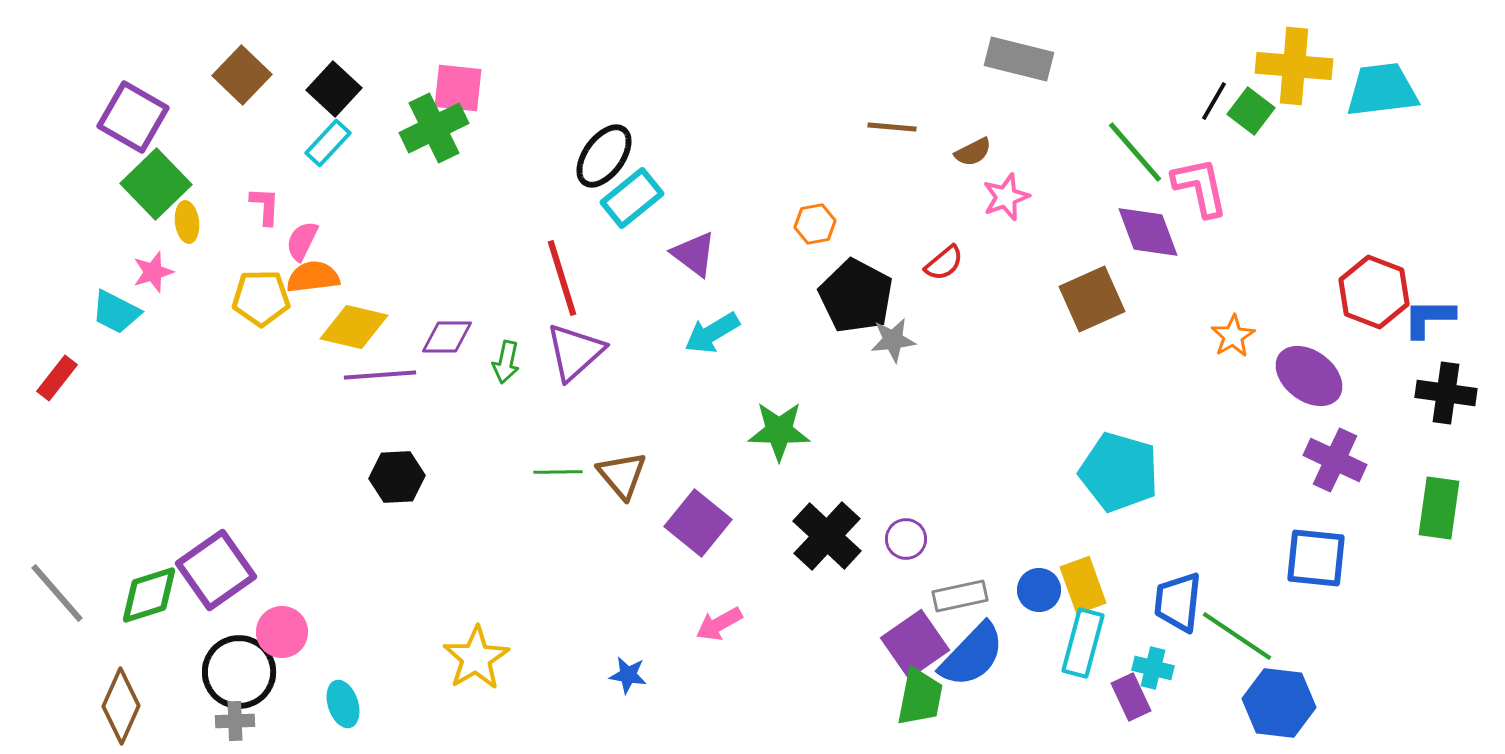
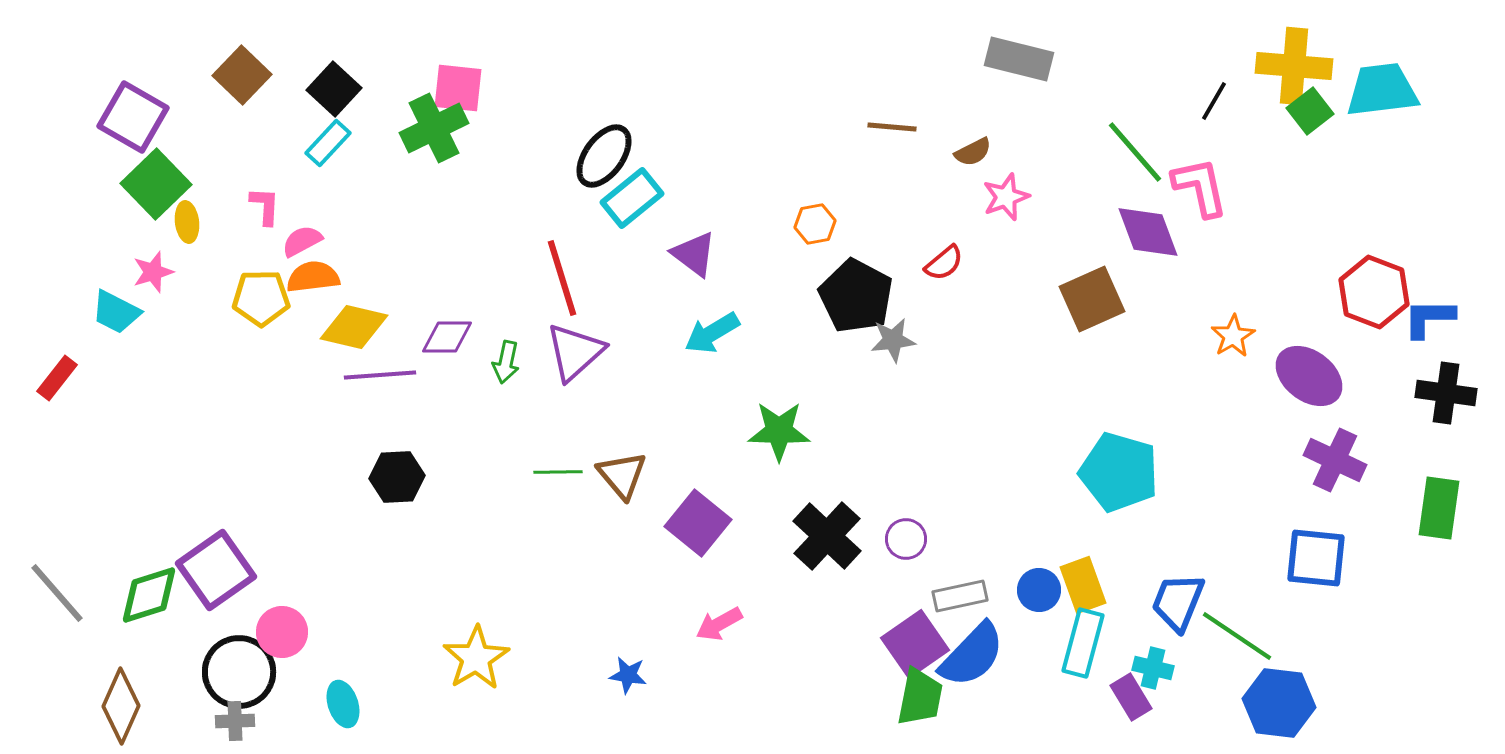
green square at (1251, 111): moved 59 px right; rotated 15 degrees clockwise
pink semicircle at (302, 241): rotated 36 degrees clockwise
blue trapezoid at (1178, 602): rotated 16 degrees clockwise
purple rectangle at (1131, 697): rotated 6 degrees counterclockwise
